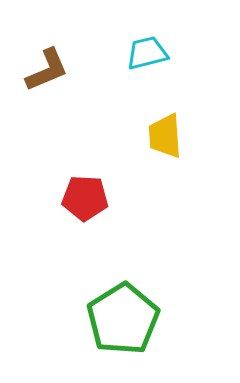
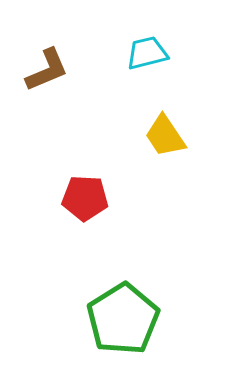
yellow trapezoid: rotated 30 degrees counterclockwise
